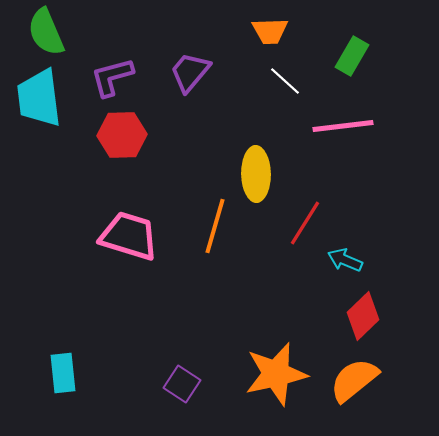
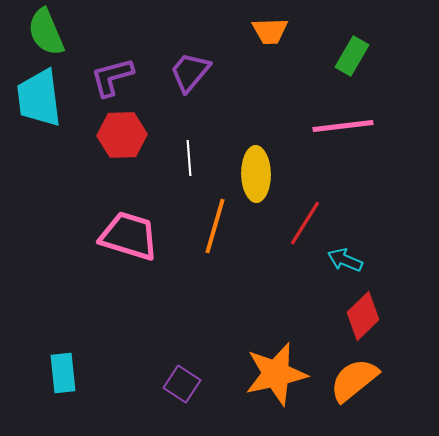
white line: moved 96 px left, 77 px down; rotated 44 degrees clockwise
